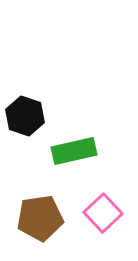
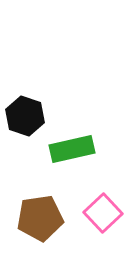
green rectangle: moved 2 px left, 2 px up
